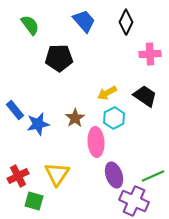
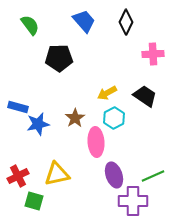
pink cross: moved 3 px right
blue rectangle: moved 3 px right, 3 px up; rotated 36 degrees counterclockwise
yellow triangle: rotated 44 degrees clockwise
purple cross: moved 1 px left; rotated 24 degrees counterclockwise
